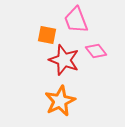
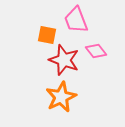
orange star: moved 1 px right, 4 px up
